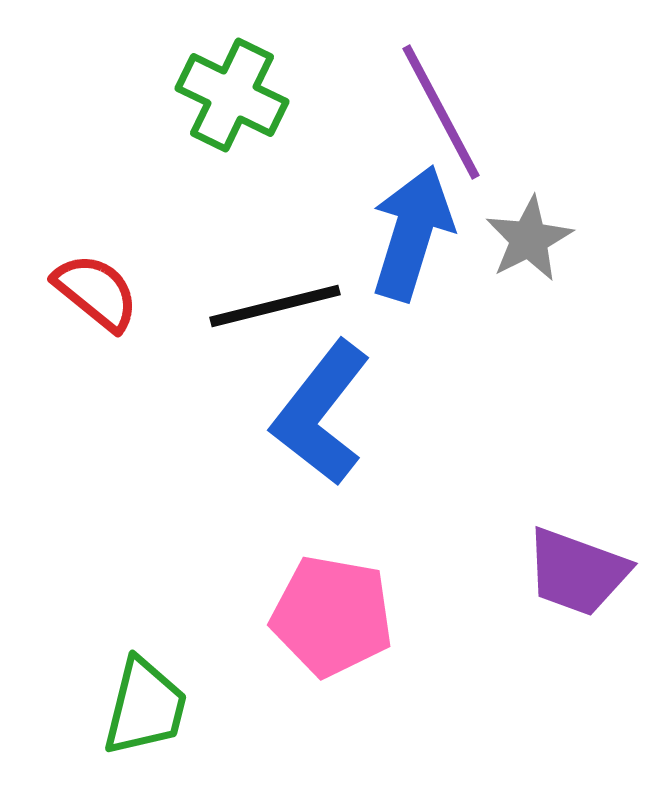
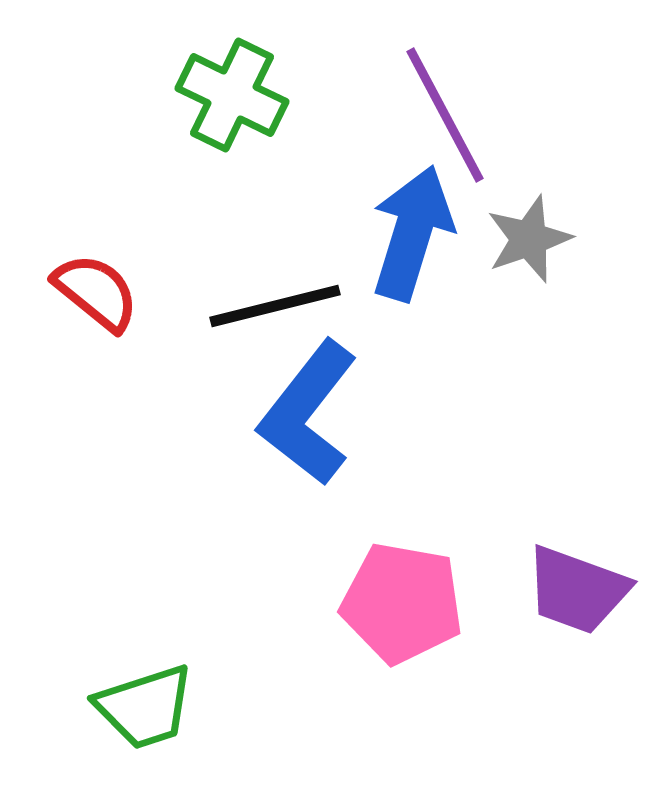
purple line: moved 4 px right, 3 px down
gray star: rotated 8 degrees clockwise
blue L-shape: moved 13 px left
purple trapezoid: moved 18 px down
pink pentagon: moved 70 px right, 13 px up
green trapezoid: rotated 58 degrees clockwise
